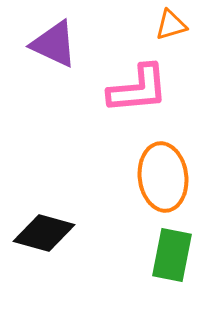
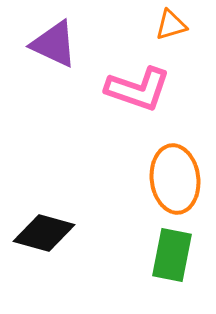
pink L-shape: rotated 24 degrees clockwise
orange ellipse: moved 12 px right, 2 px down
